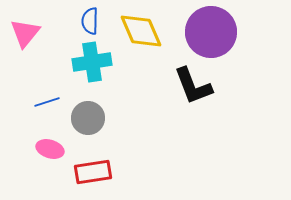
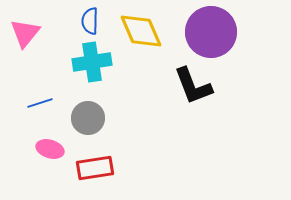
blue line: moved 7 px left, 1 px down
red rectangle: moved 2 px right, 4 px up
